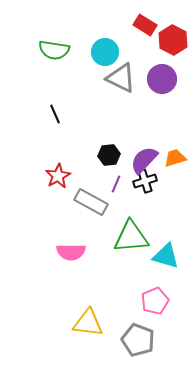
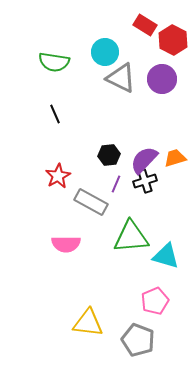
green semicircle: moved 12 px down
pink semicircle: moved 5 px left, 8 px up
